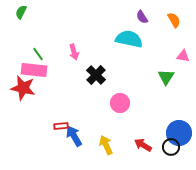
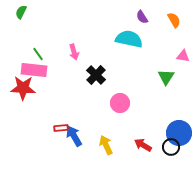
red star: rotated 10 degrees counterclockwise
red rectangle: moved 2 px down
